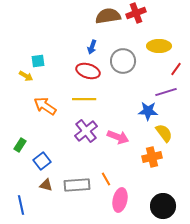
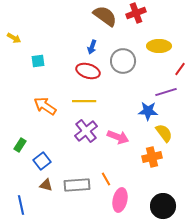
brown semicircle: moved 3 px left; rotated 45 degrees clockwise
red line: moved 4 px right
yellow arrow: moved 12 px left, 38 px up
yellow line: moved 2 px down
